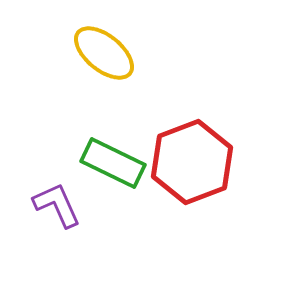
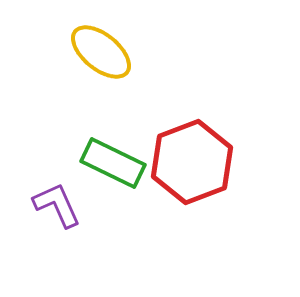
yellow ellipse: moved 3 px left, 1 px up
